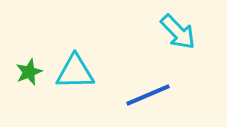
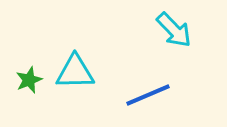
cyan arrow: moved 4 px left, 2 px up
green star: moved 8 px down
